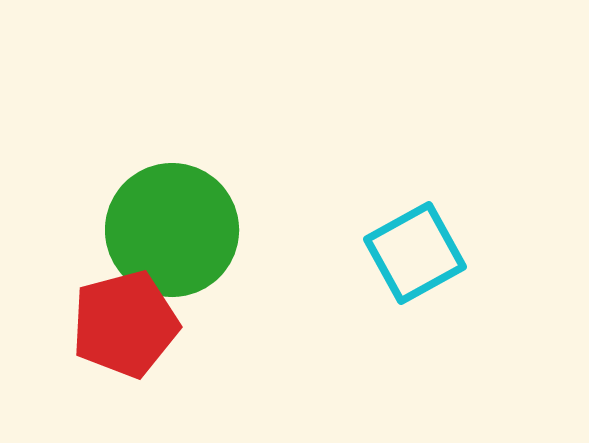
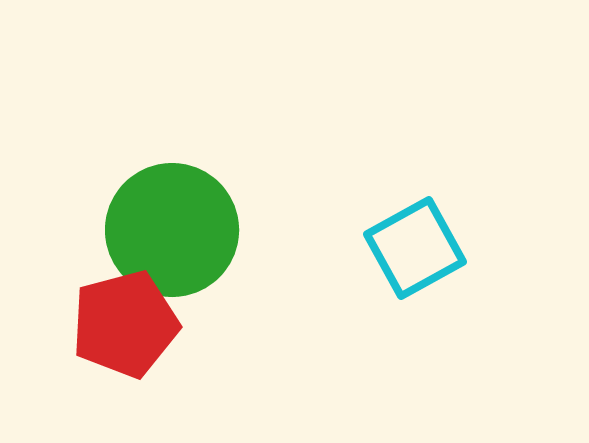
cyan square: moved 5 px up
